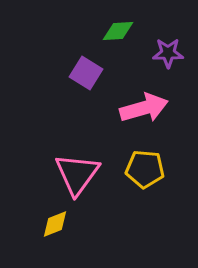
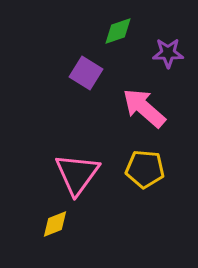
green diamond: rotated 16 degrees counterclockwise
pink arrow: rotated 123 degrees counterclockwise
